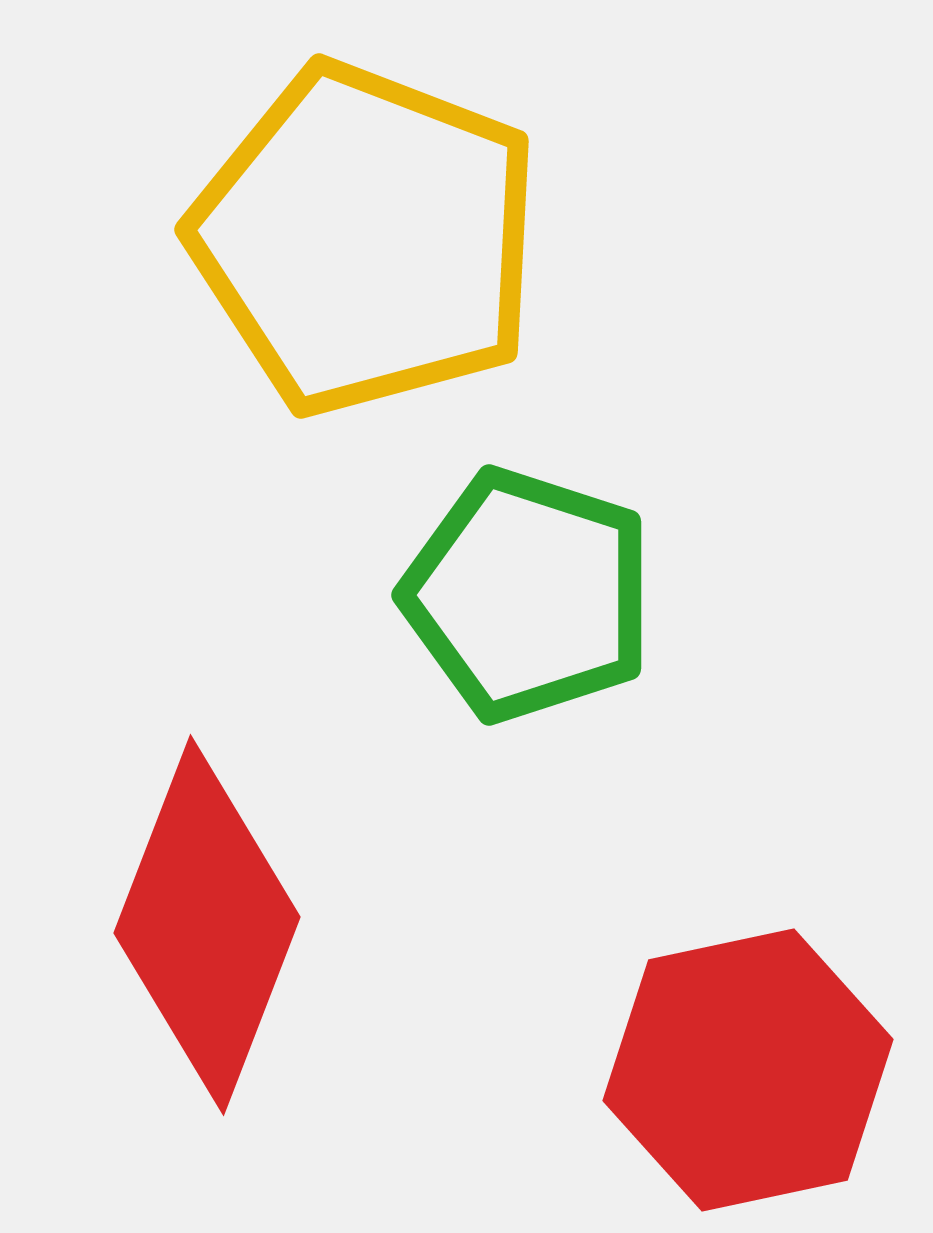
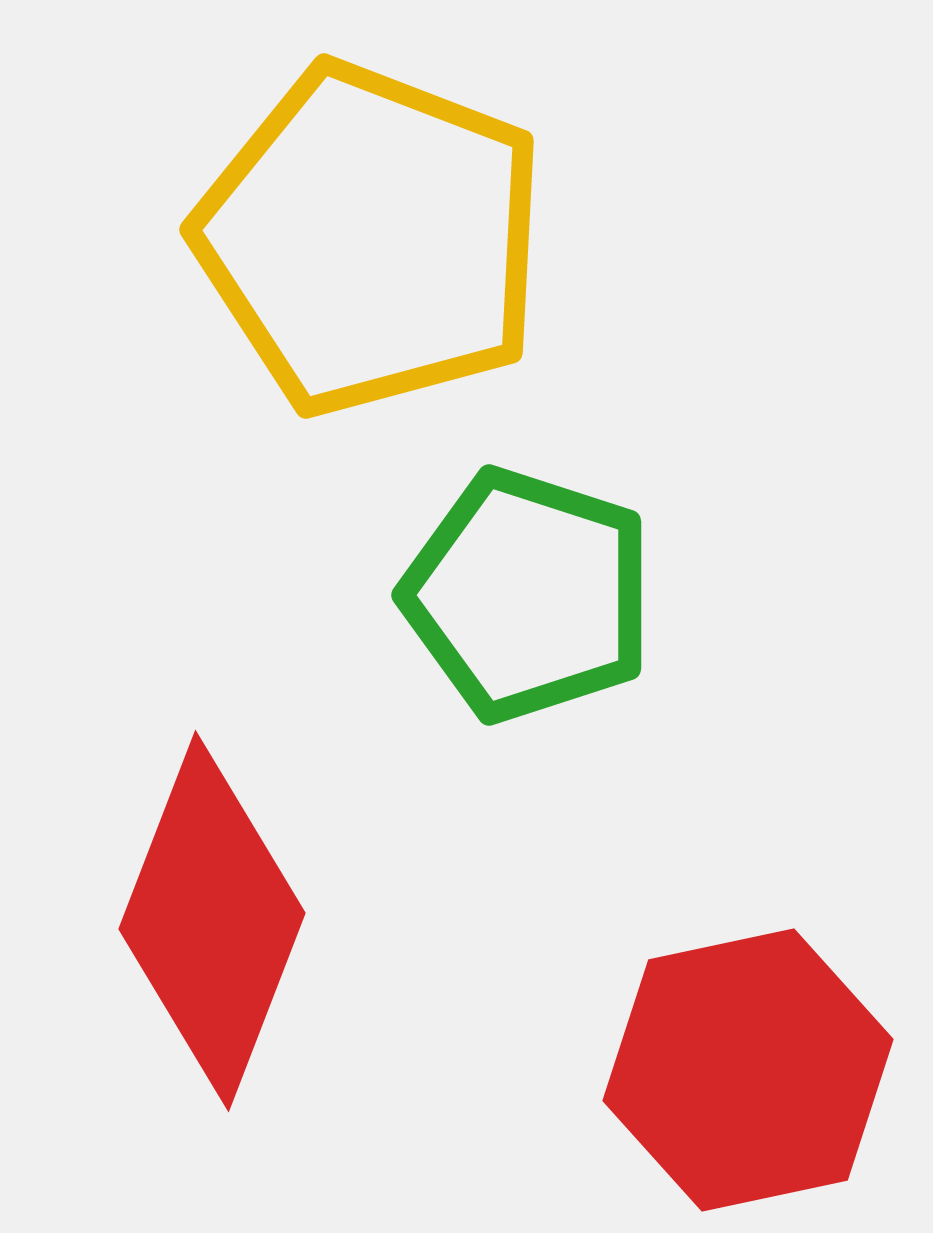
yellow pentagon: moved 5 px right
red diamond: moved 5 px right, 4 px up
